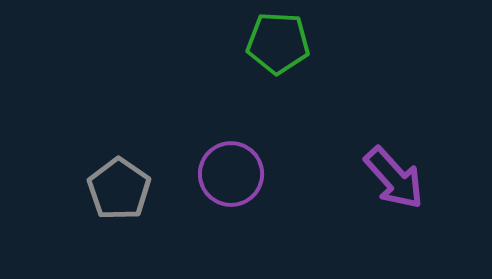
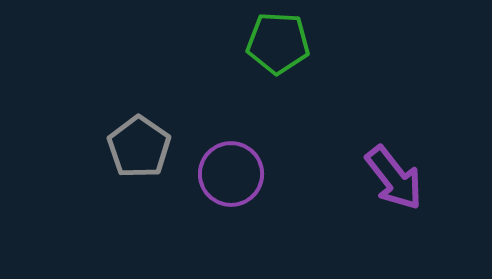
purple arrow: rotated 4 degrees clockwise
gray pentagon: moved 20 px right, 42 px up
